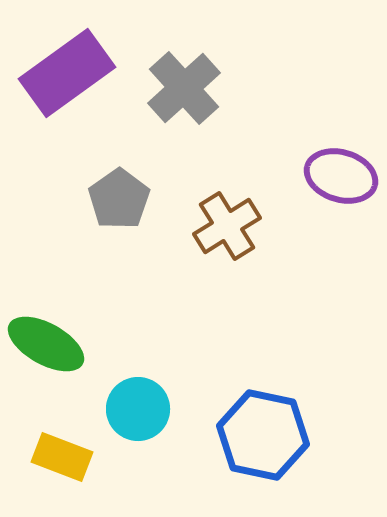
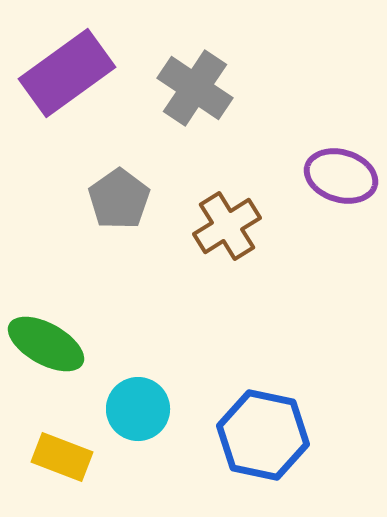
gray cross: moved 11 px right; rotated 14 degrees counterclockwise
